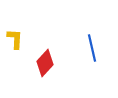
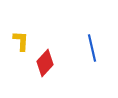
yellow L-shape: moved 6 px right, 2 px down
